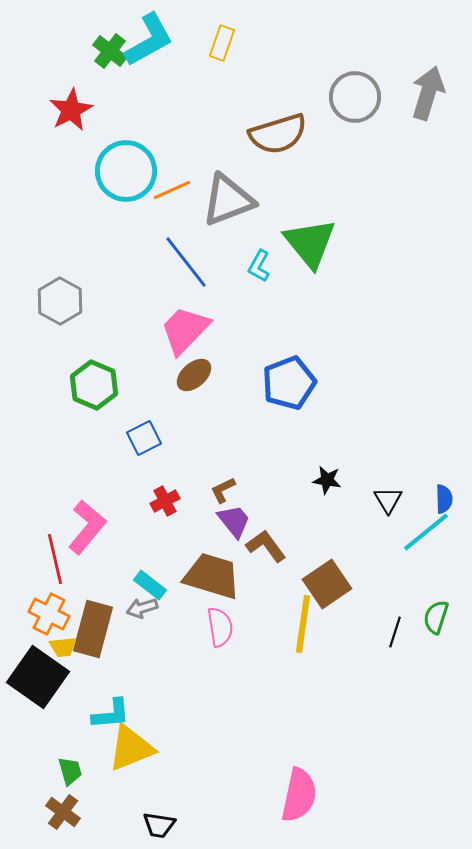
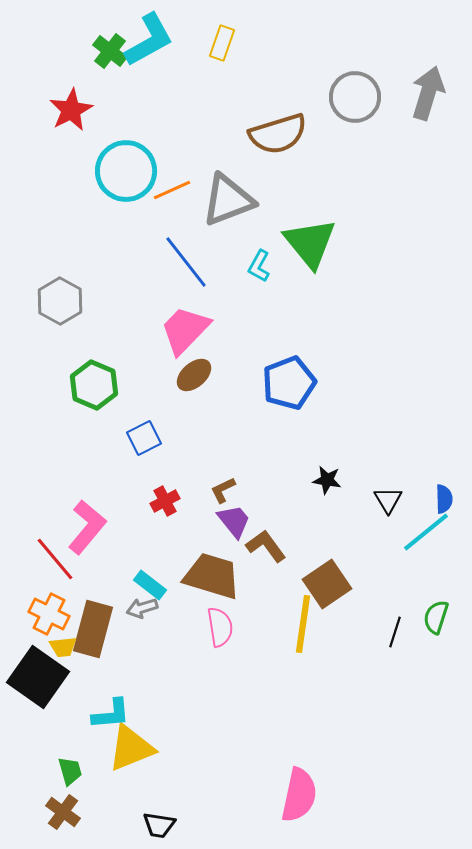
red line at (55, 559): rotated 27 degrees counterclockwise
